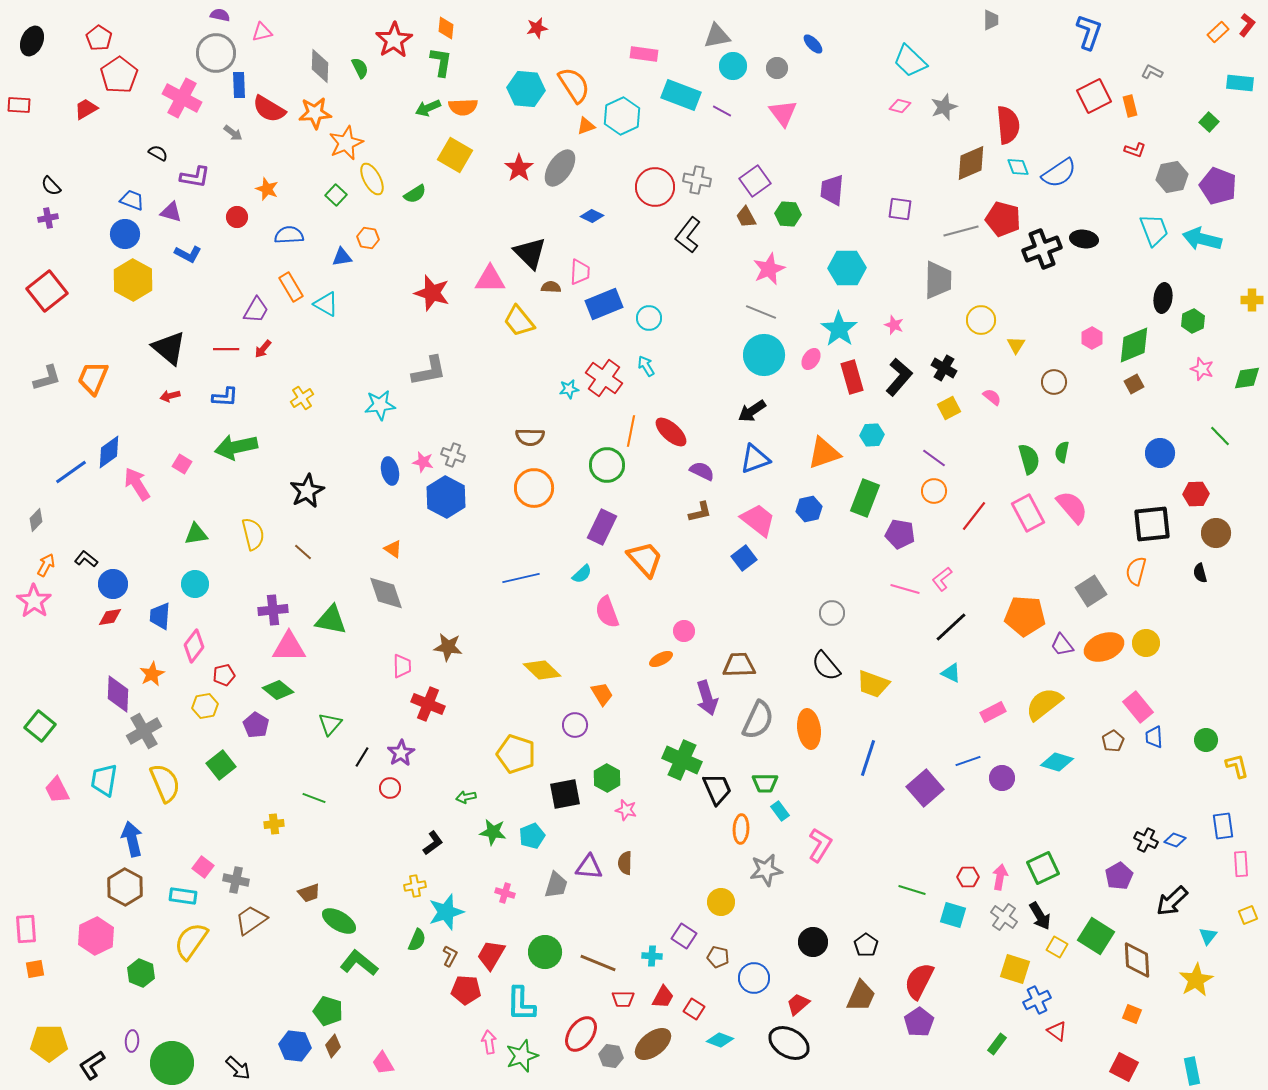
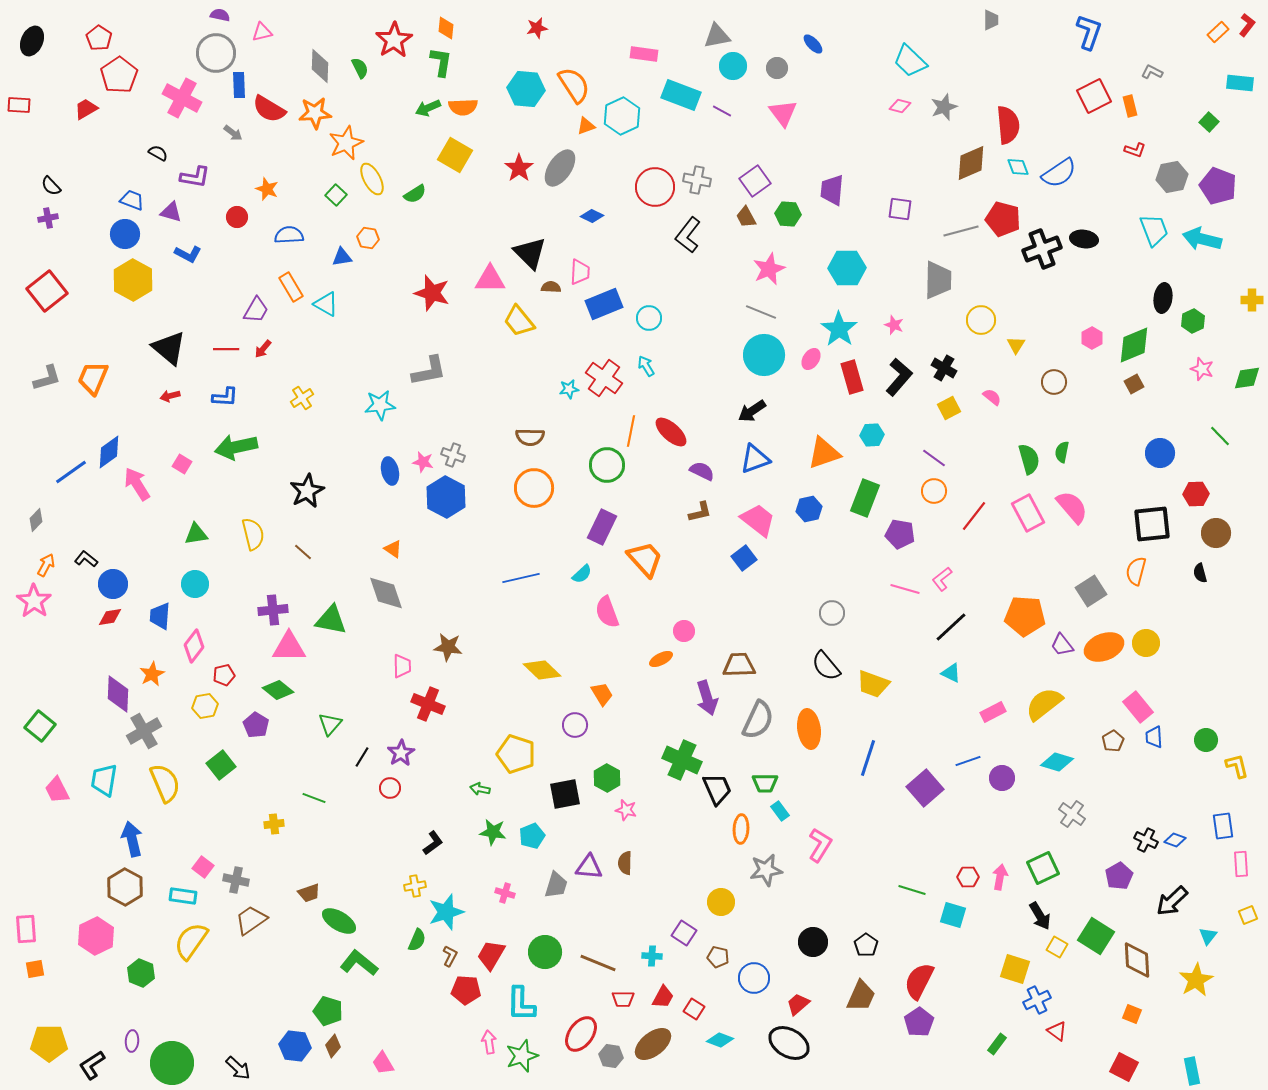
green arrow at (466, 797): moved 14 px right, 8 px up; rotated 24 degrees clockwise
gray cross at (1004, 917): moved 68 px right, 103 px up
purple square at (684, 936): moved 3 px up
